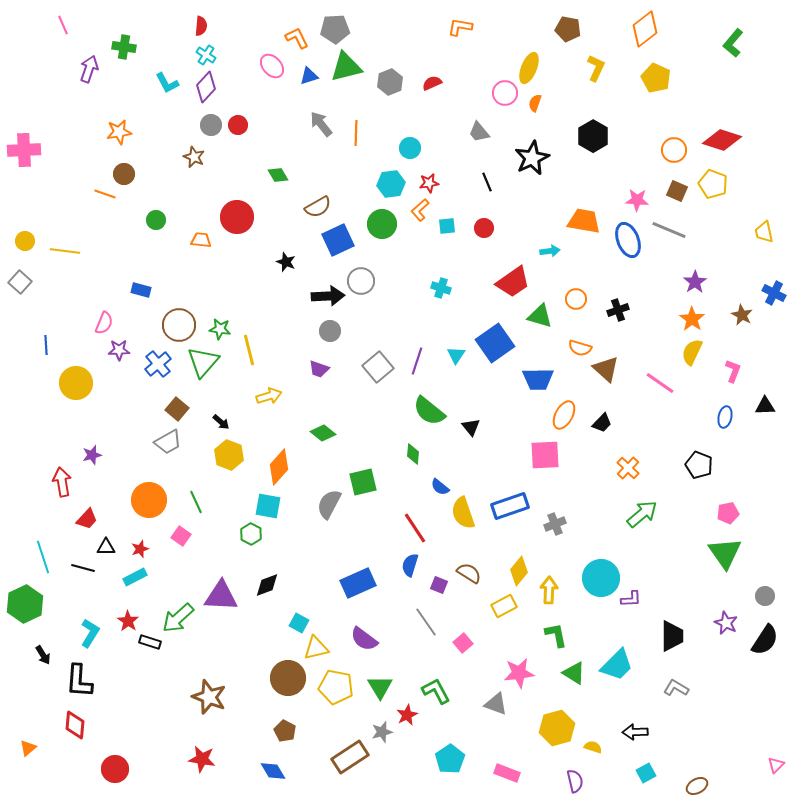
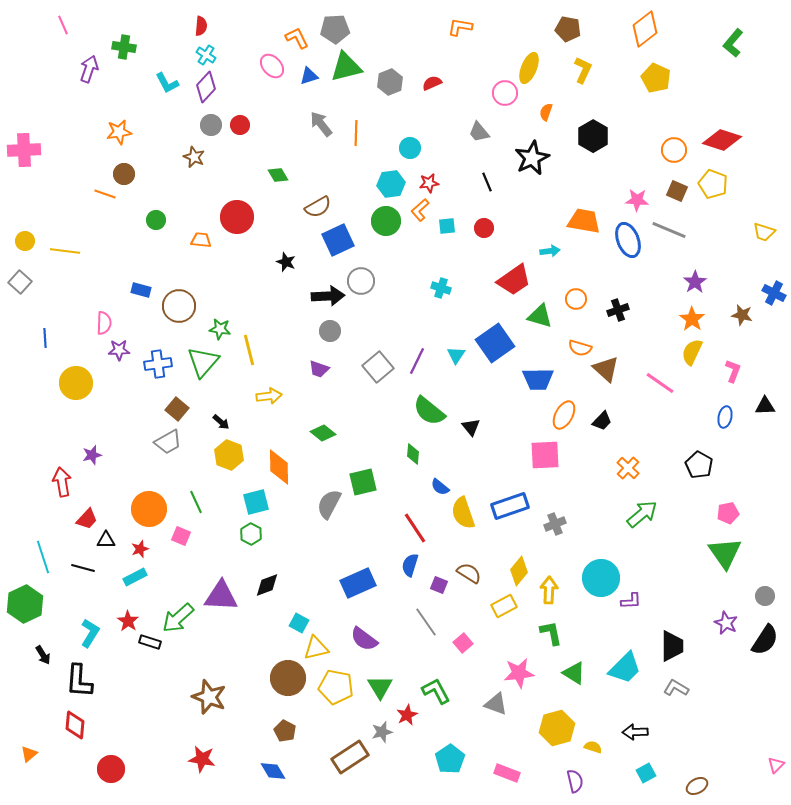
yellow L-shape at (596, 68): moved 13 px left, 2 px down
orange semicircle at (535, 103): moved 11 px right, 9 px down
red circle at (238, 125): moved 2 px right
green circle at (382, 224): moved 4 px right, 3 px up
yellow trapezoid at (764, 232): rotated 60 degrees counterclockwise
red trapezoid at (513, 282): moved 1 px right, 2 px up
brown star at (742, 315): rotated 15 degrees counterclockwise
pink semicircle at (104, 323): rotated 20 degrees counterclockwise
brown circle at (179, 325): moved 19 px up
blue line at (46, 345): moved 1 px left, 7 px up
purple line at (417, 361): rotated 8 degrees clockwise
blue cross at (158, 364): rotated 32 degrees clockwise
yellow arrow at (269, 396): rotated 10 degrees clockwise
black trapezoid at (602, 423): moved 2 px up
black pentagon at (699, 465): rotated 8 degrees clockwise
orange diamond at (279, 467): rotated 42 degrees counterclockwise
orange circle at (149, 500): moved 9 px down
cyan square at (268, 506): moved 12 px left, 4 px up; rotated 24 degrees counterclockwise
pink square at (181, 536): rotated 12 degrees counterclockwise
black triangle at (106, 547): moved 7 px up
purple L-shape at (631, 599): moved 2 px down
green L-shape at (556, 635): moved 5 px left, 2 px up
black trapezoid at (672, 636): moved 10 px down
cyan trapezoid at (617, 665): moved 8 px right, 3 px down
orange triangle at (28, 748): moved 1 px right, 6 px down
red circle at (115, 769): moved 4 px left
